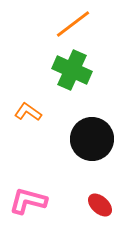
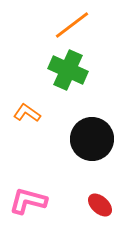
orange line: moved 1 px left, 1 px down
green cross: moved 4 px left
orange L-shape: moved 1 px left, 1 px down
